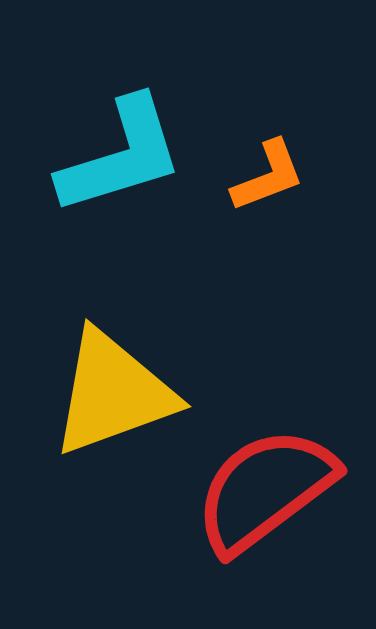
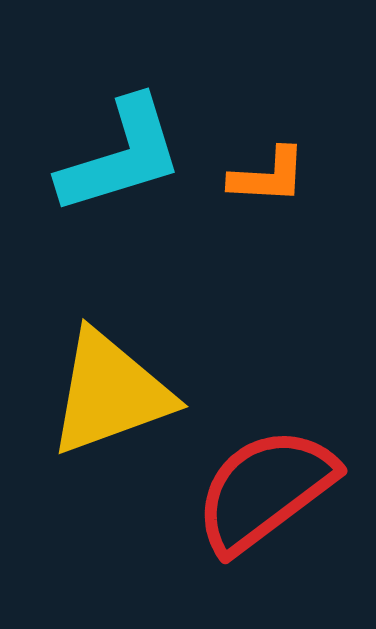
orange L-shape: rotated 24 degrees clockwise
yellow triangle: moved 3 px left
